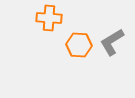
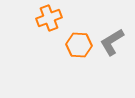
orange cross: rotated 25 degrees counterclockwise
